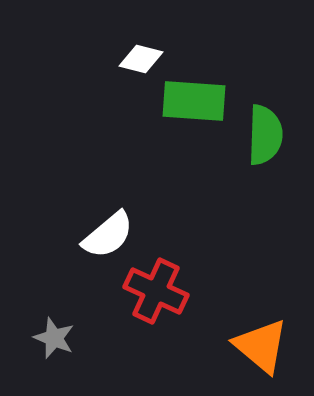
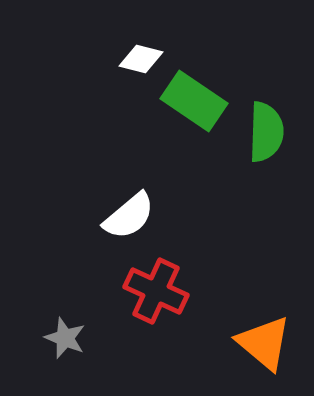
green rectangle: rotated 30 degrees clockwise
green semicircle: moved 1 px right, 3 px up
white semicircle: moved 21 px right, 19 px up
gray star: moved 11 px right
orange triangle: moved 3 px right, 3 px up
